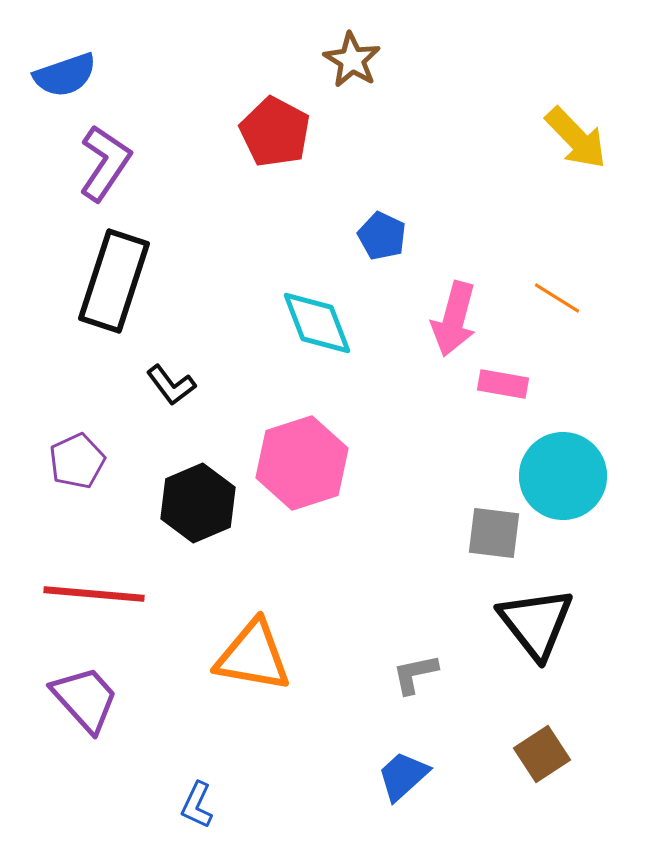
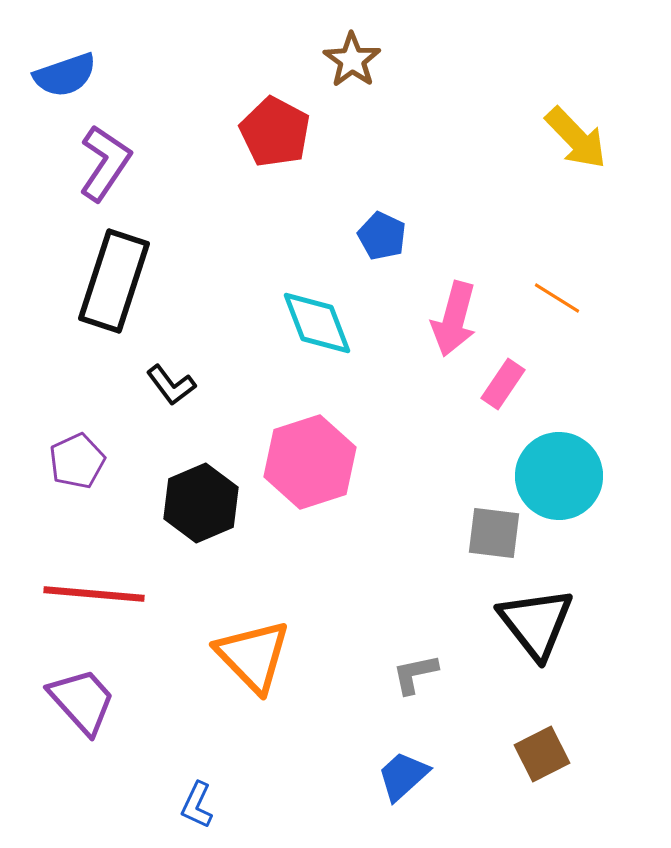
brown star: rotated 4 degrees clockwise
pink rectangle: rotated 66 degrees counterclockwise
pink hexagon: moved 8 px right, 1 px up
cyan circle: moved 4 px left
black hexagon: moved 3 px right
orange triangle: rotated 36 degrees clockwise
purple trapezoid: moved 3 px left, 2 px down
brown square: rotated 6 degrees clockwise
